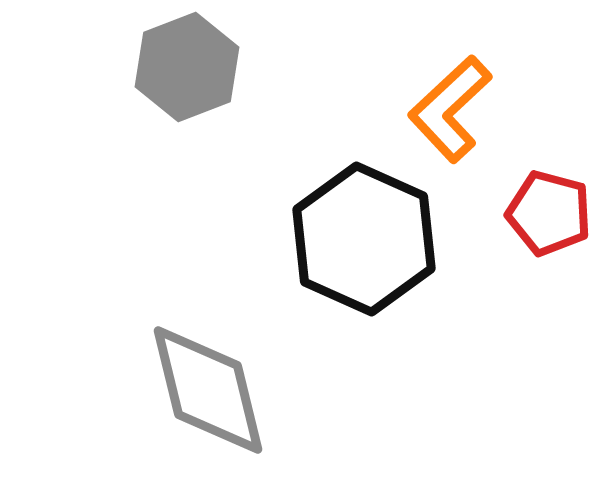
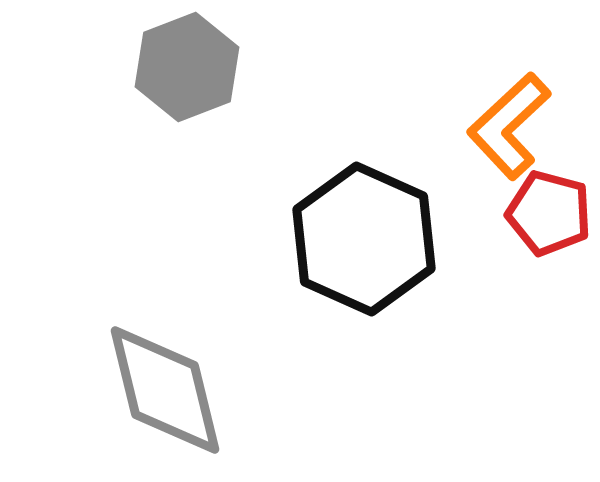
orange L-shape: moved 59 px right, 17 px down
gray diamond: moved 43 px left
